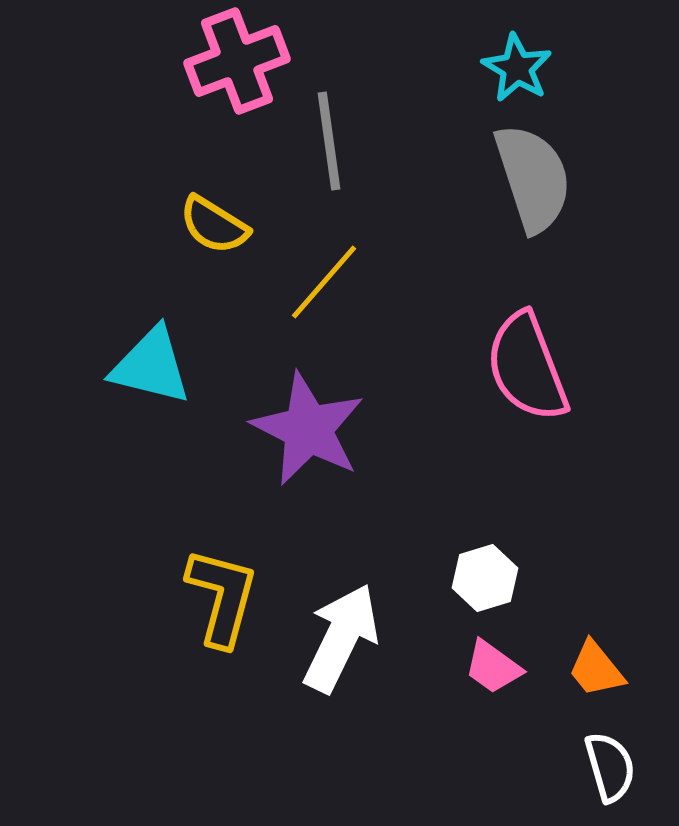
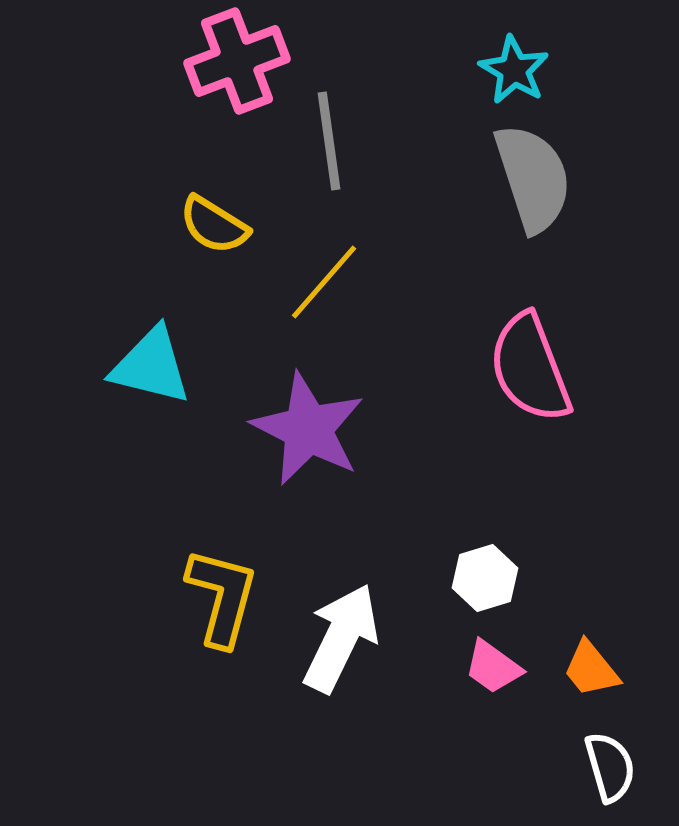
cyan star: moved 3 px left, 2 px down
pink semicircle: moved 3 px right, 1 px down
orange trapezoid: moved 5 px left
